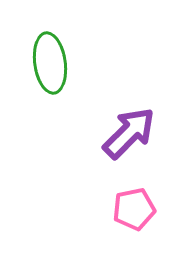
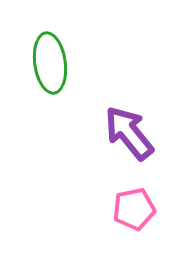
purple arrow: rotated 84 degrees counterclockwise
